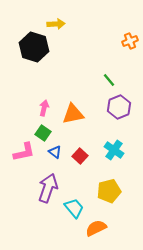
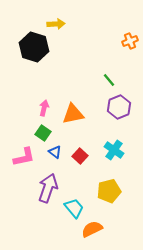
pink L-shape: moved 5 px down
orange semicircle: moved 4 px left, 1 px down
